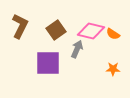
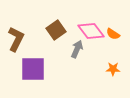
brown L-shape: moved 4 px left, 13 px down
pink diamond: rotated 40 degrees clockwise
purple square: moved 15 px left, 6 px down
